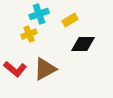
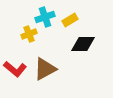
cyan cross: moved 6 px right, 3 px down
